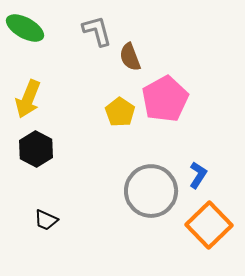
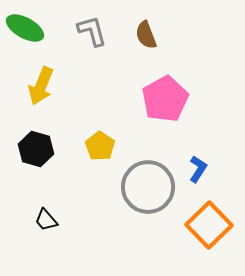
gray L-shape: moved 5 px left
brown semicircle: moved 16 px right, 22 px up
yellow arrow: moved 13 px right, 13 px up
yellow pentagon: moved 20 px left, 34 px down
black hexagon: rotated 12 degrees counterclockwise
blue L-shape: moved 6 px up
gray circle: moved 3 px left, 4 px up
black trapezoid: rotated 25 degrees clockwise
